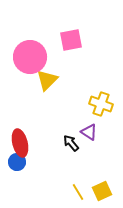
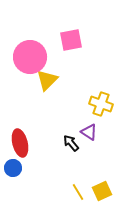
blue circle: moved 4 px left, 6 px down
